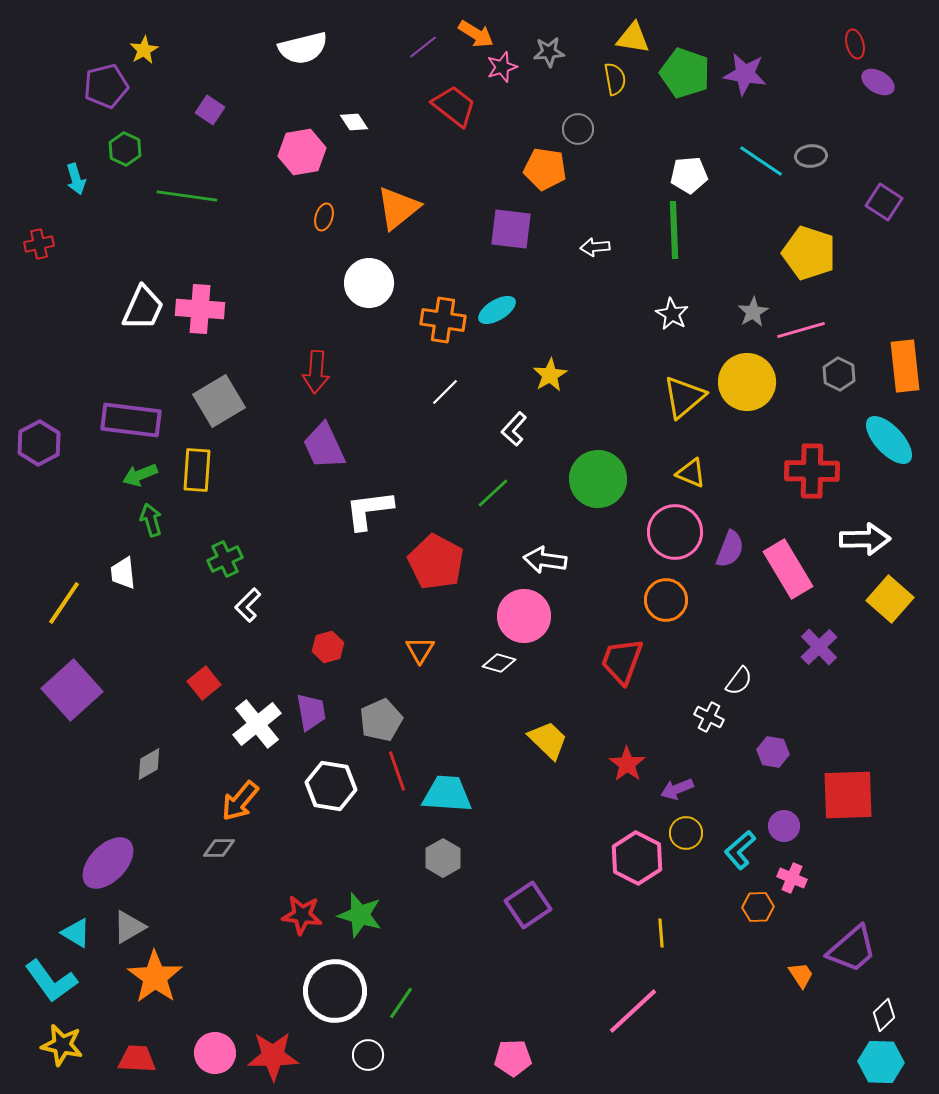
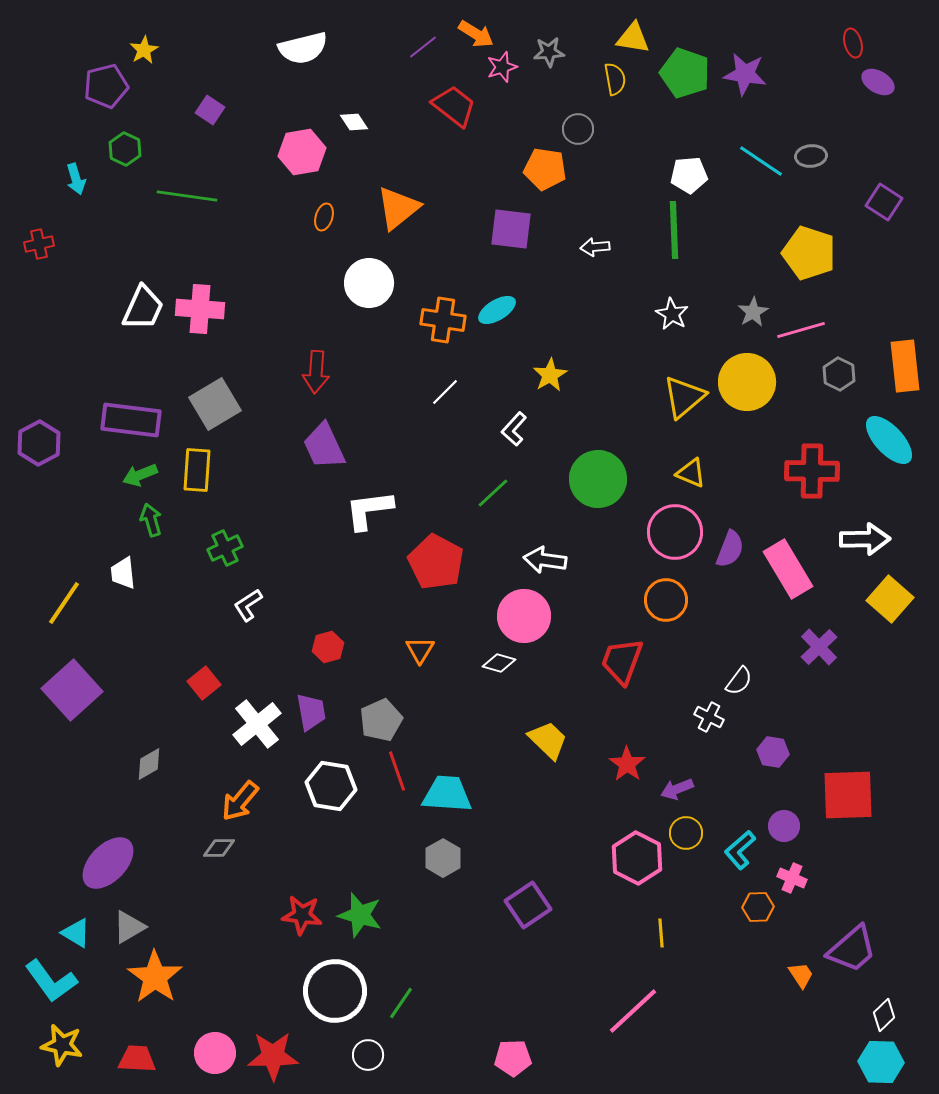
red ellipse at (855, 44): moved 2 px left, 1 px up
gray square at (219, 401): moved 4 px left, 3 px down
green cross at (225, 559): moved 11 px up
white L-shape at (248, 605): rotated 12 degrees clockwise
